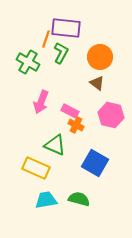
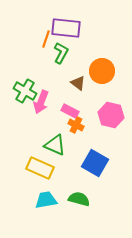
orange circle: moved 2 px right, 14 px down
green cross: moved 3 px left, 29 px down
brown triangle: moved 19 px left
yellow rectangle: moved 4 px right
